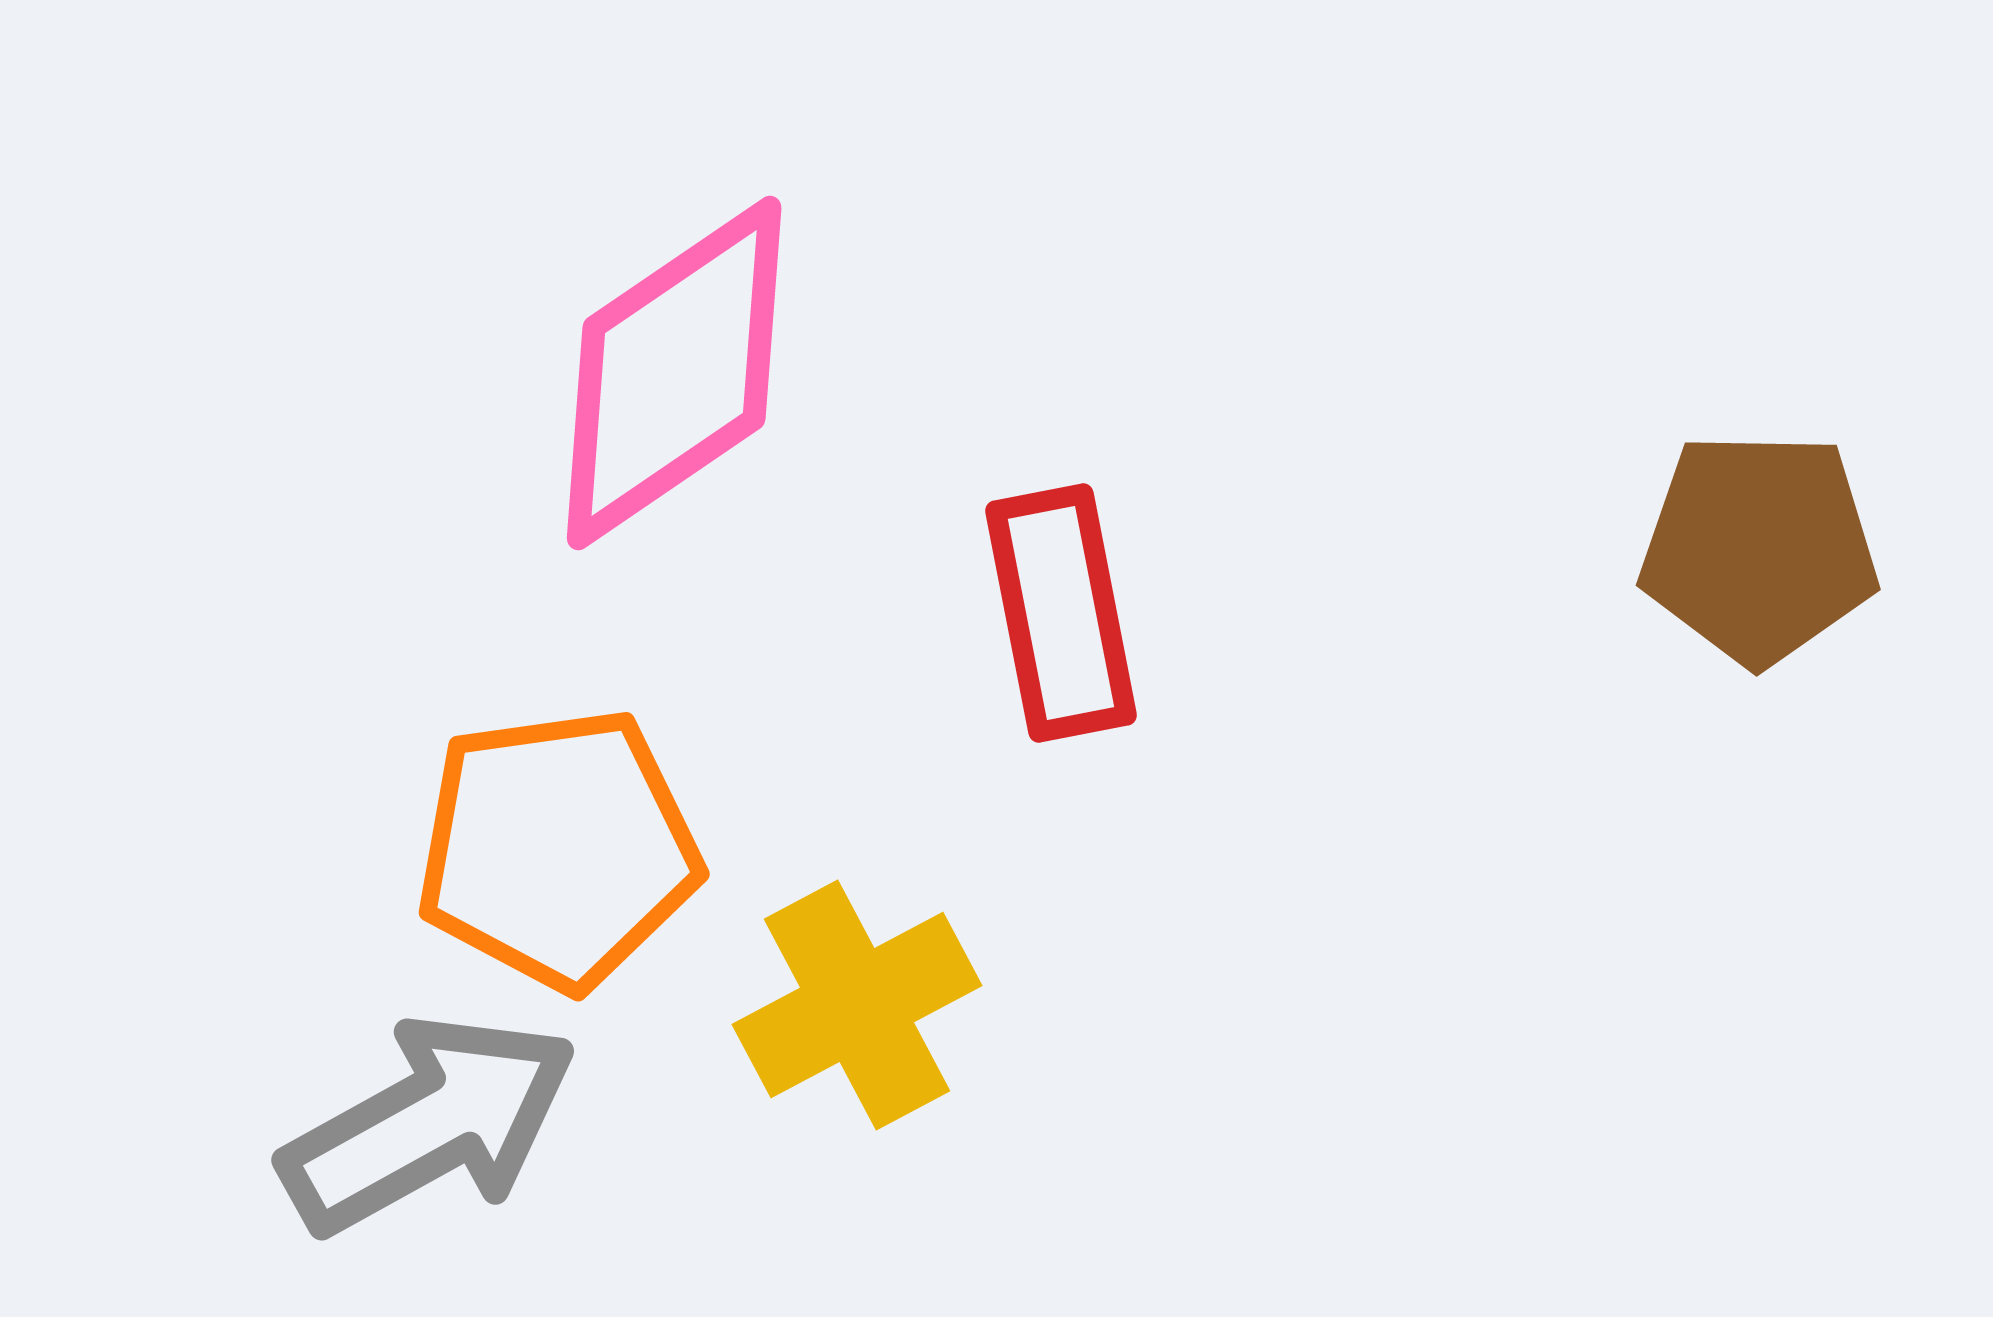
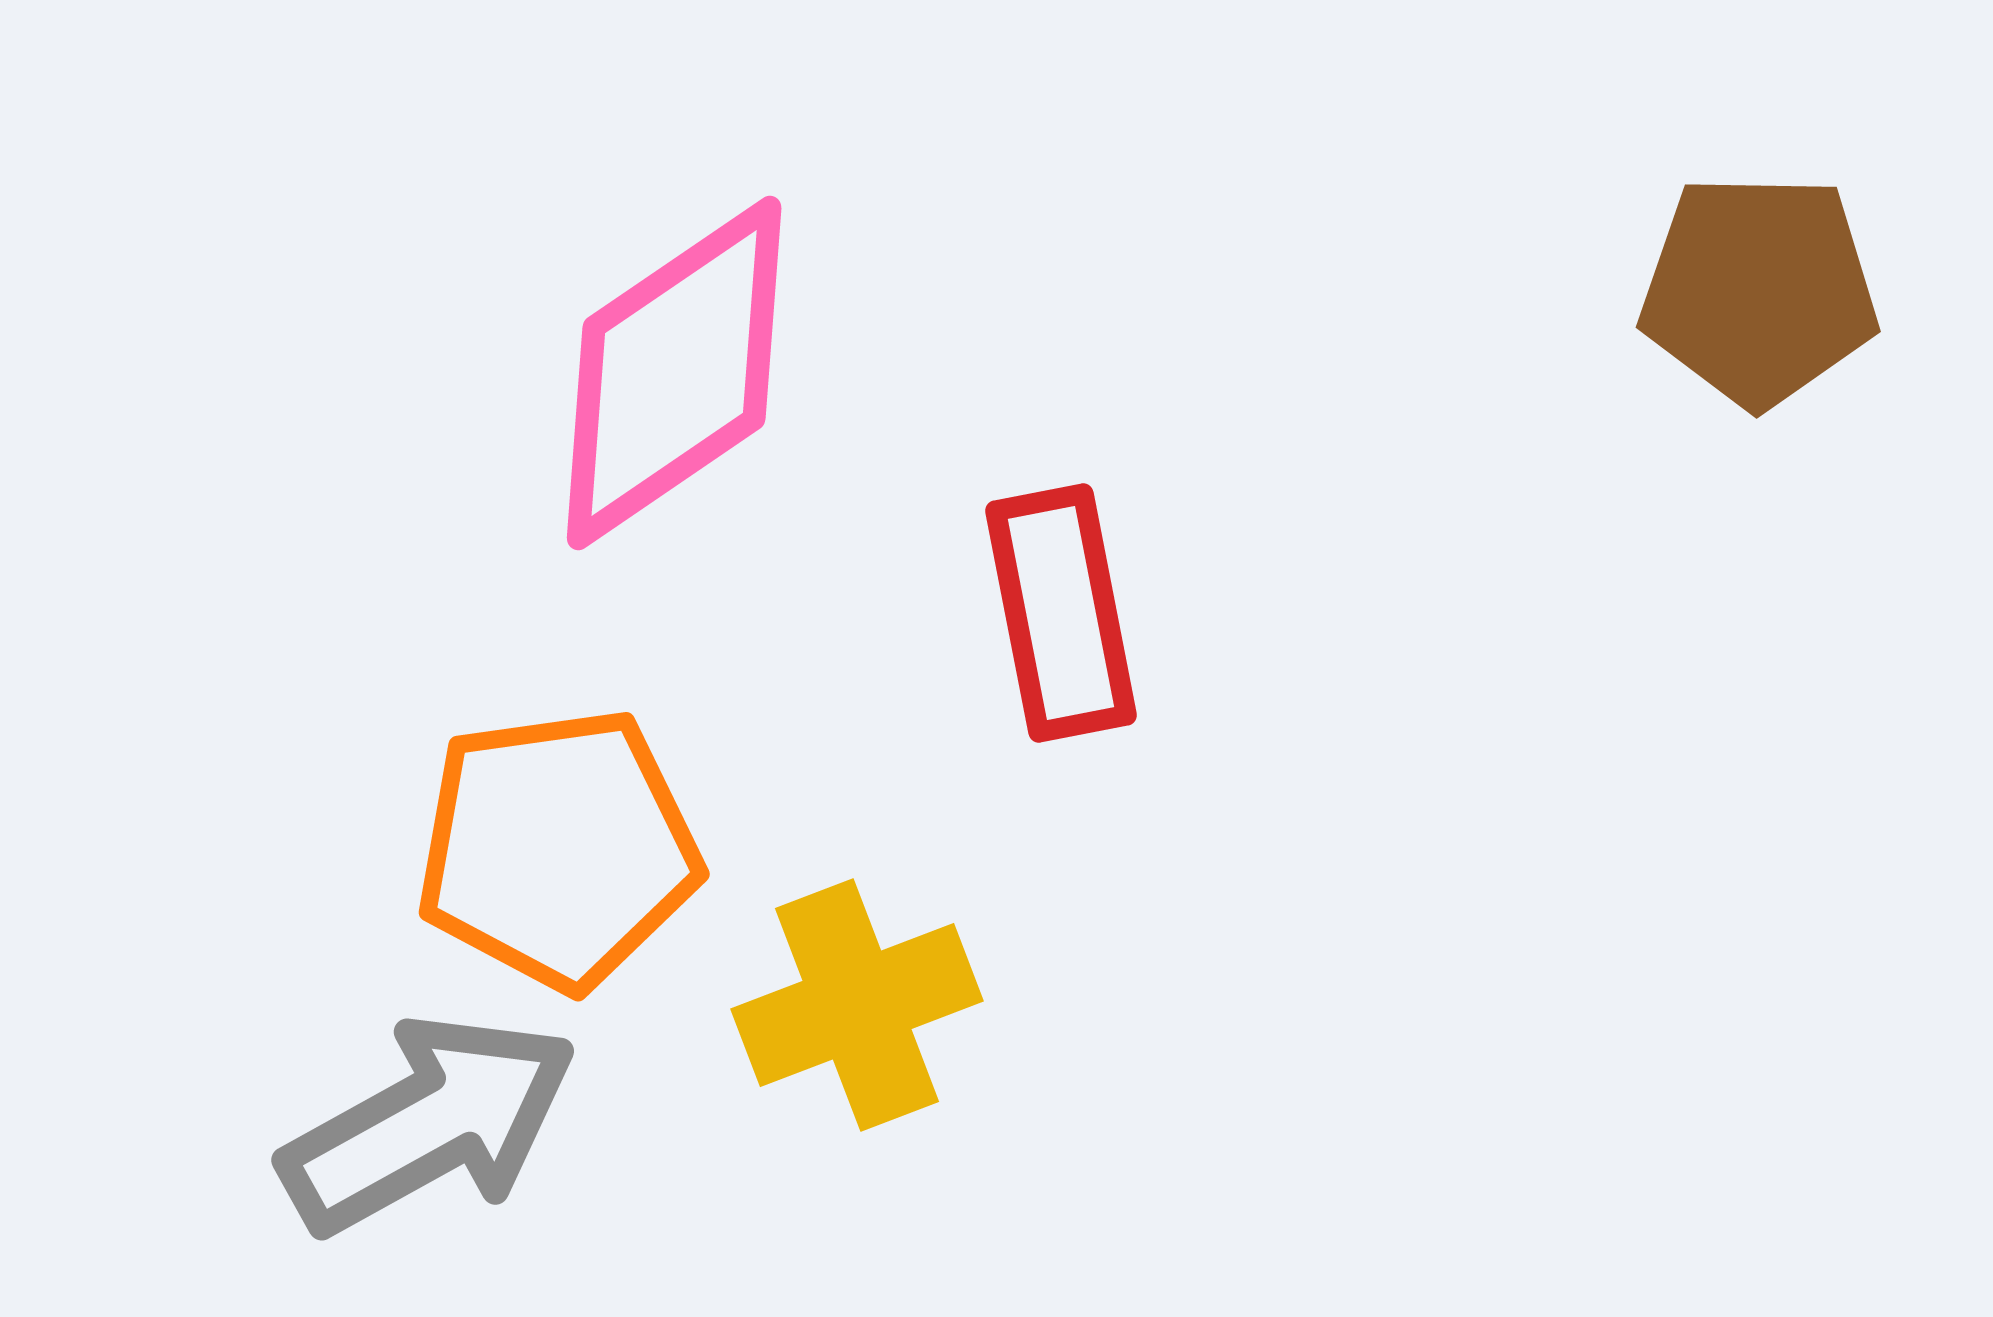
brown pentagon: moved 258 px up
yellow cross: rotated 7 degrees clockwise
